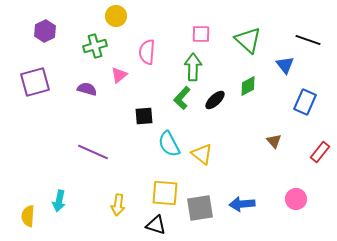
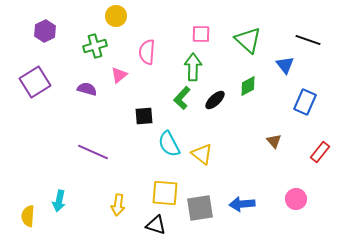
purple square: rotated 16 degrees counterclockwise
